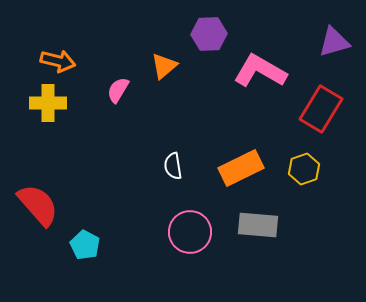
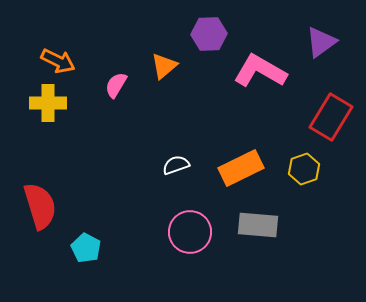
purple triangle: moved 13 px left; rotated 20 degrees counterclockwise
orange arrow: rotated 12 degrees clockwise
pink semicircle: moved 2 px left, 5 px up
red rectangle: moved 10 px right, 8 px down
white semicircle: moved 3 px right, 1 px up; rotated 80 degrees clockwise
red semicircle: moved 2 px right, 1 px down; rotated 24 degrees clockwise
cyan pentagon: moved 1 px right, 3 px down
